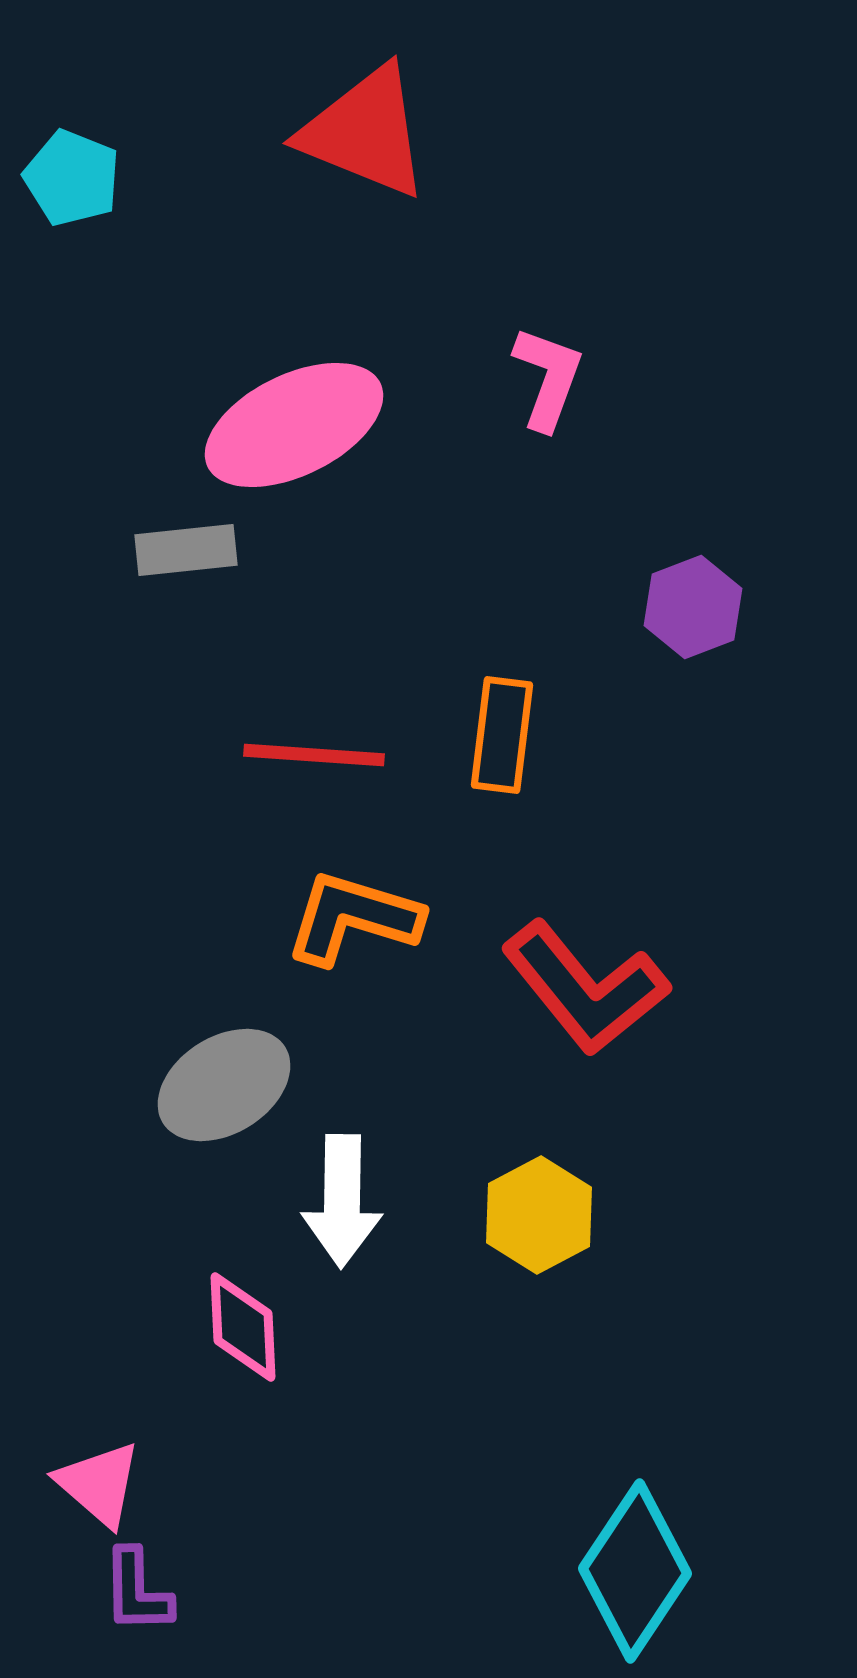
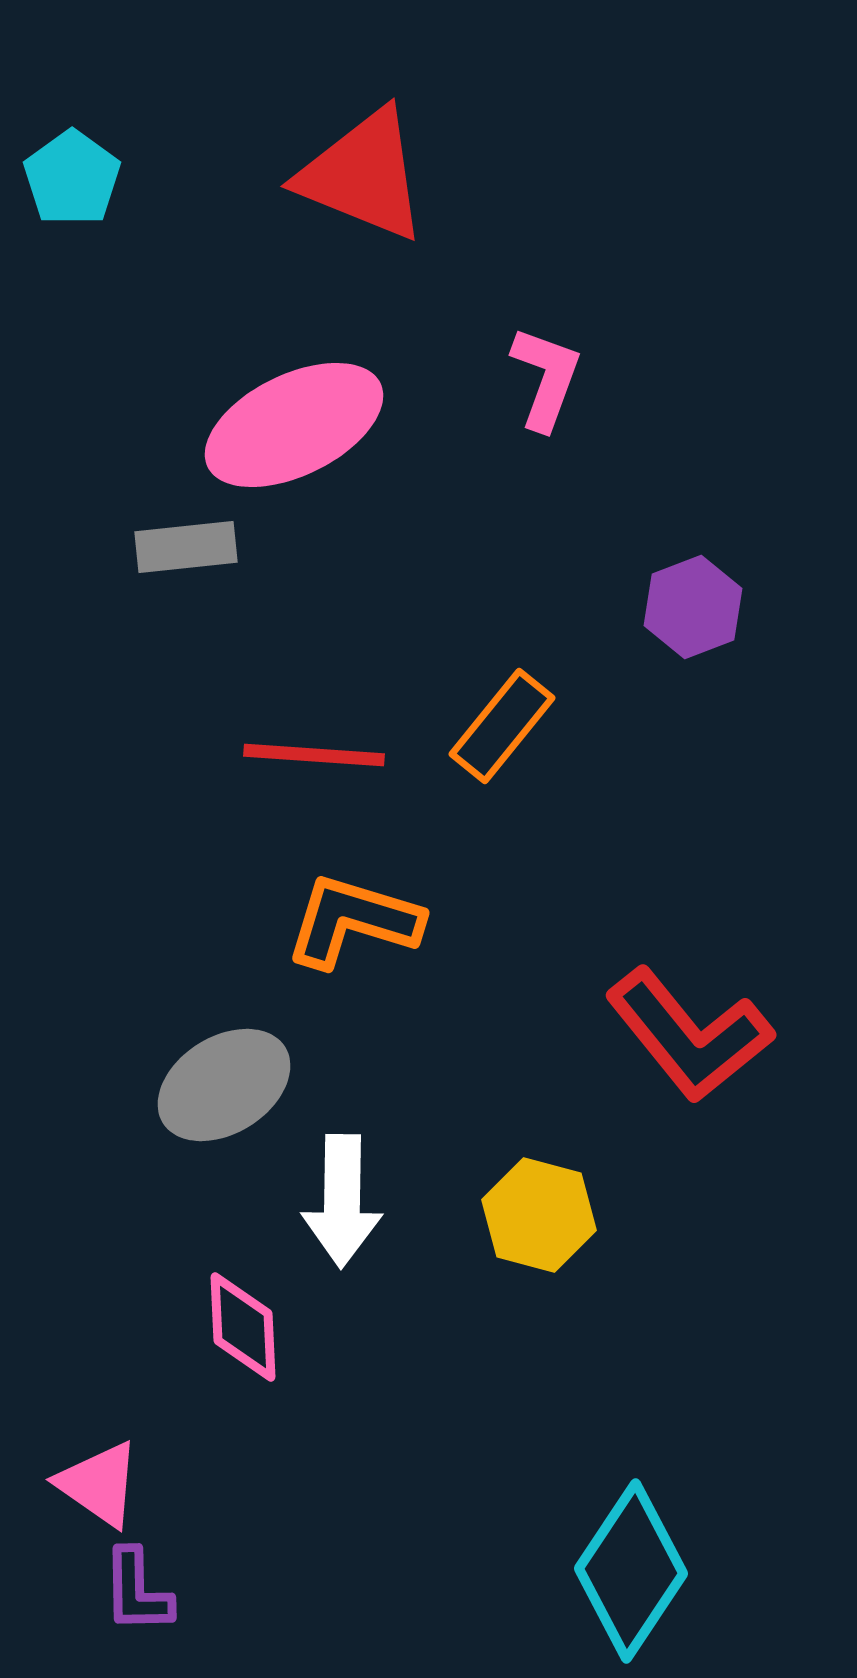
red triangle: moved 2 px left, 43 px down
cyan pentagon: rotated 14 degrees clockwise
pink L-shape: moved 2 px left
gray rectangle: moved 3 px up
orange rectangle: moved 9 px up; rotated 32 degrees clockwise
orange L-shape: moved 3 px down
red L-shape: moved 104 px right, 47 px down
yellow hexagon: rotated 17 degrees counterclockwise
pink triangle: rotated 6 degrees counterclockwise
cyan diamond: moved 4 px left
